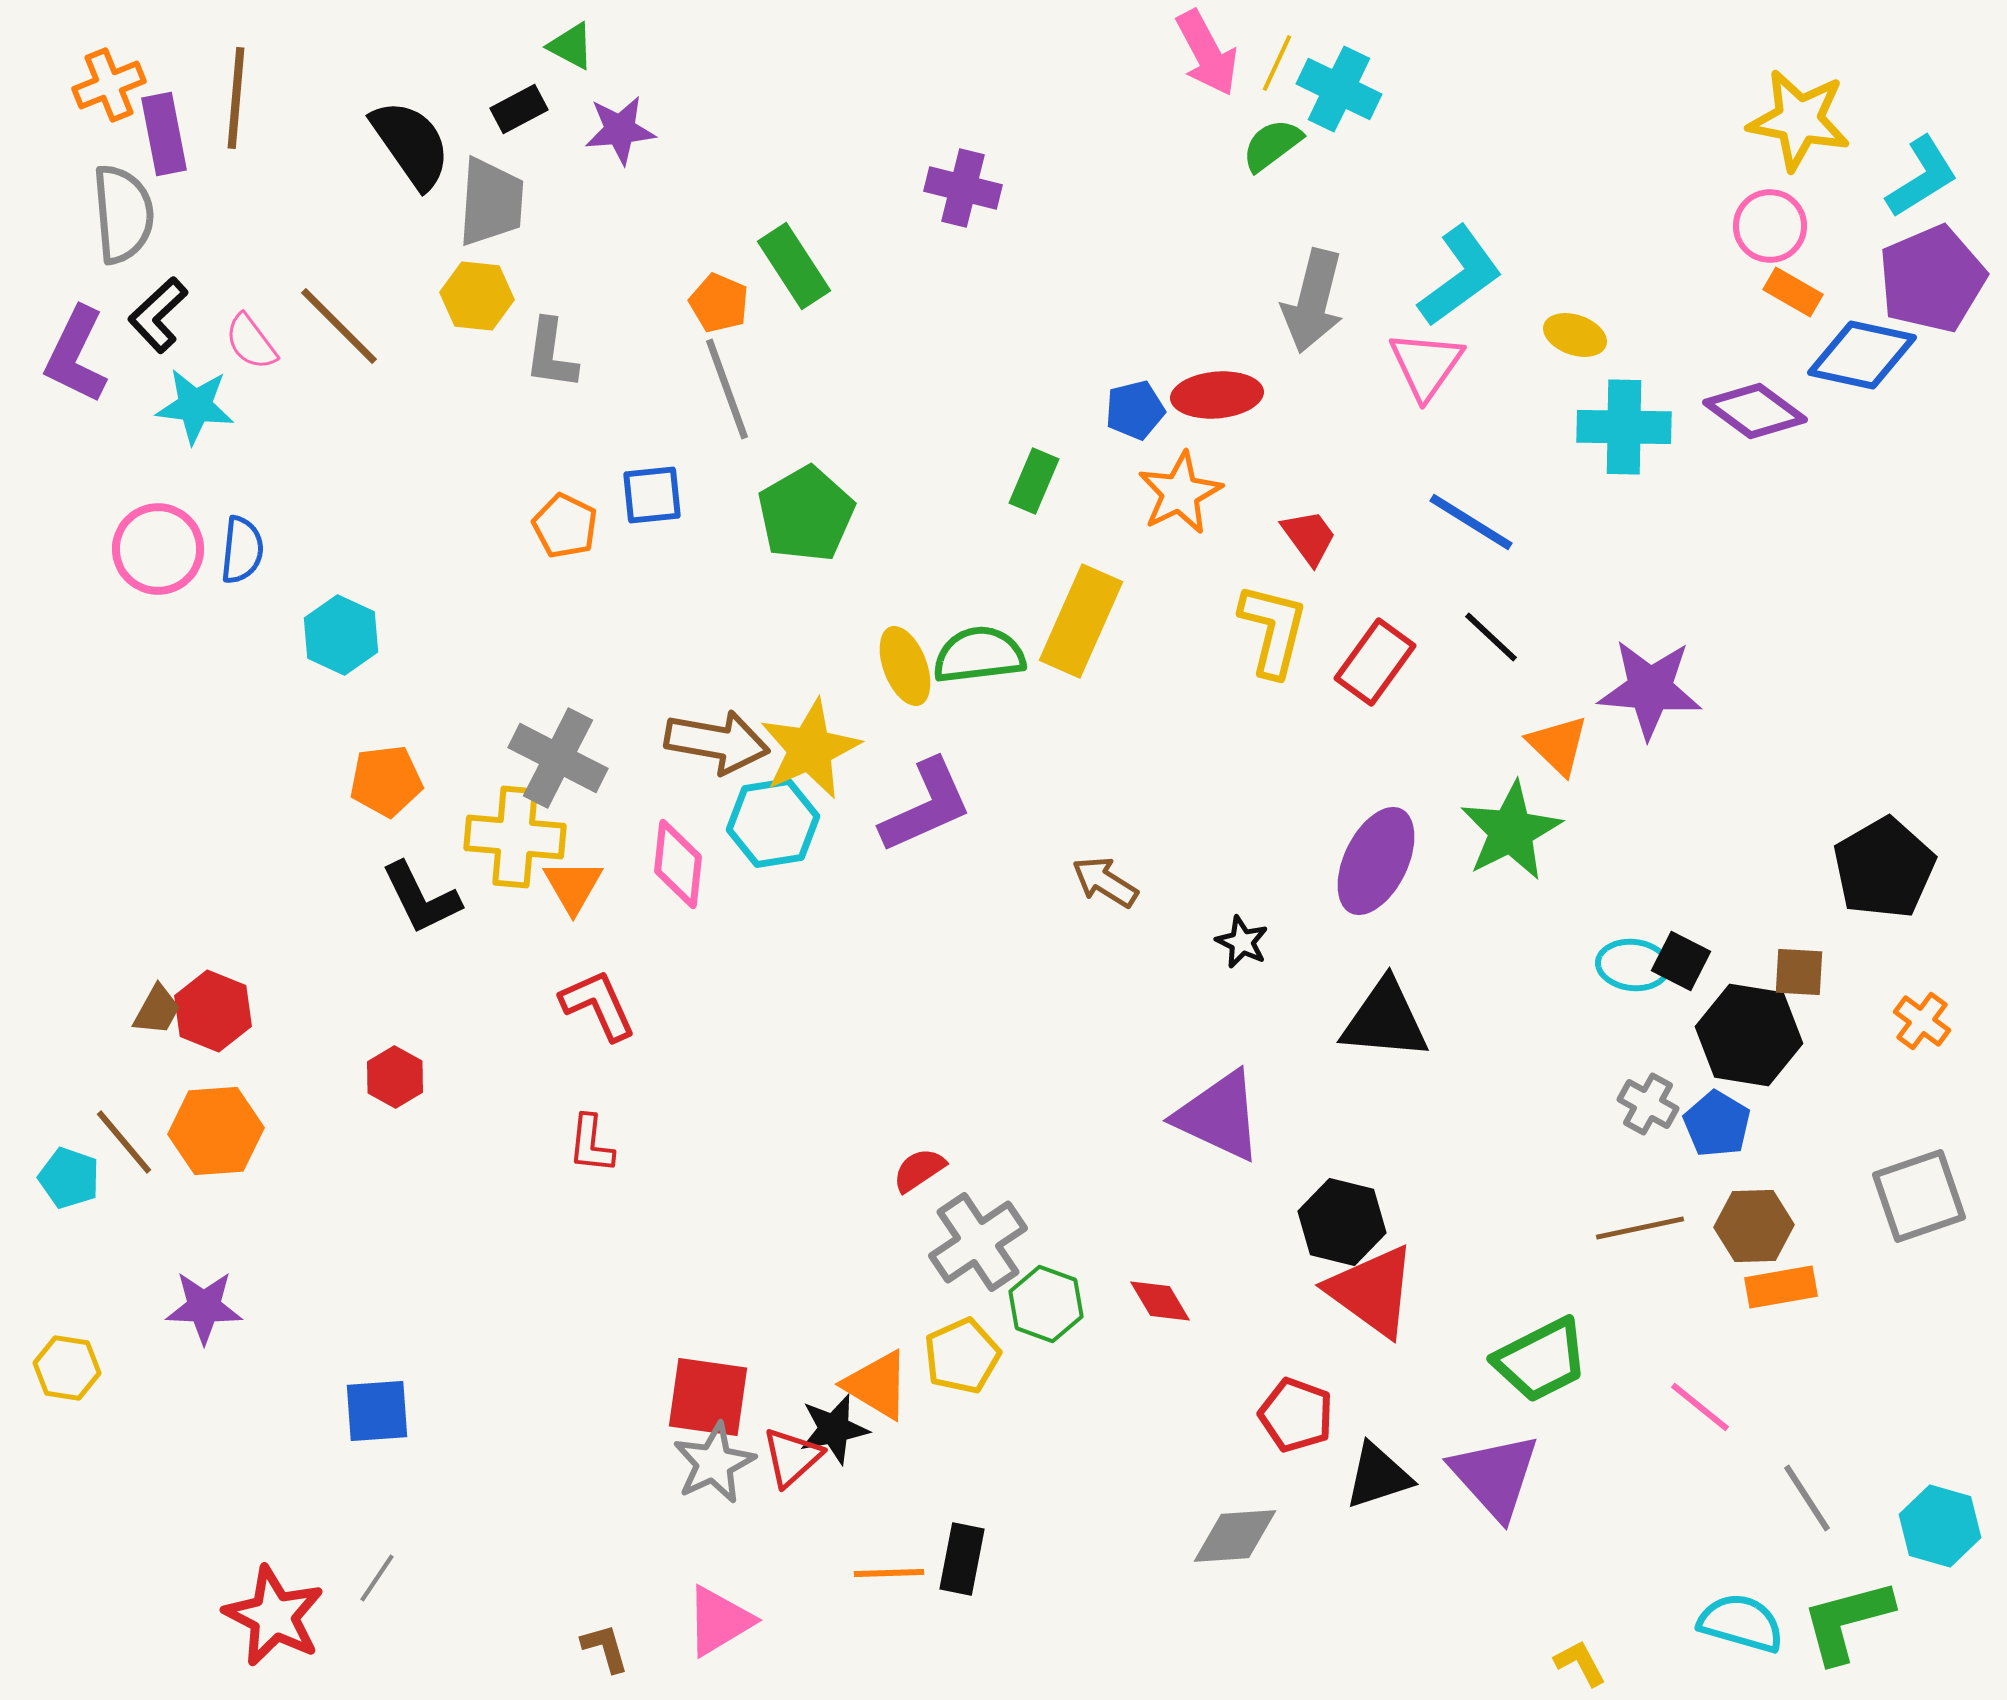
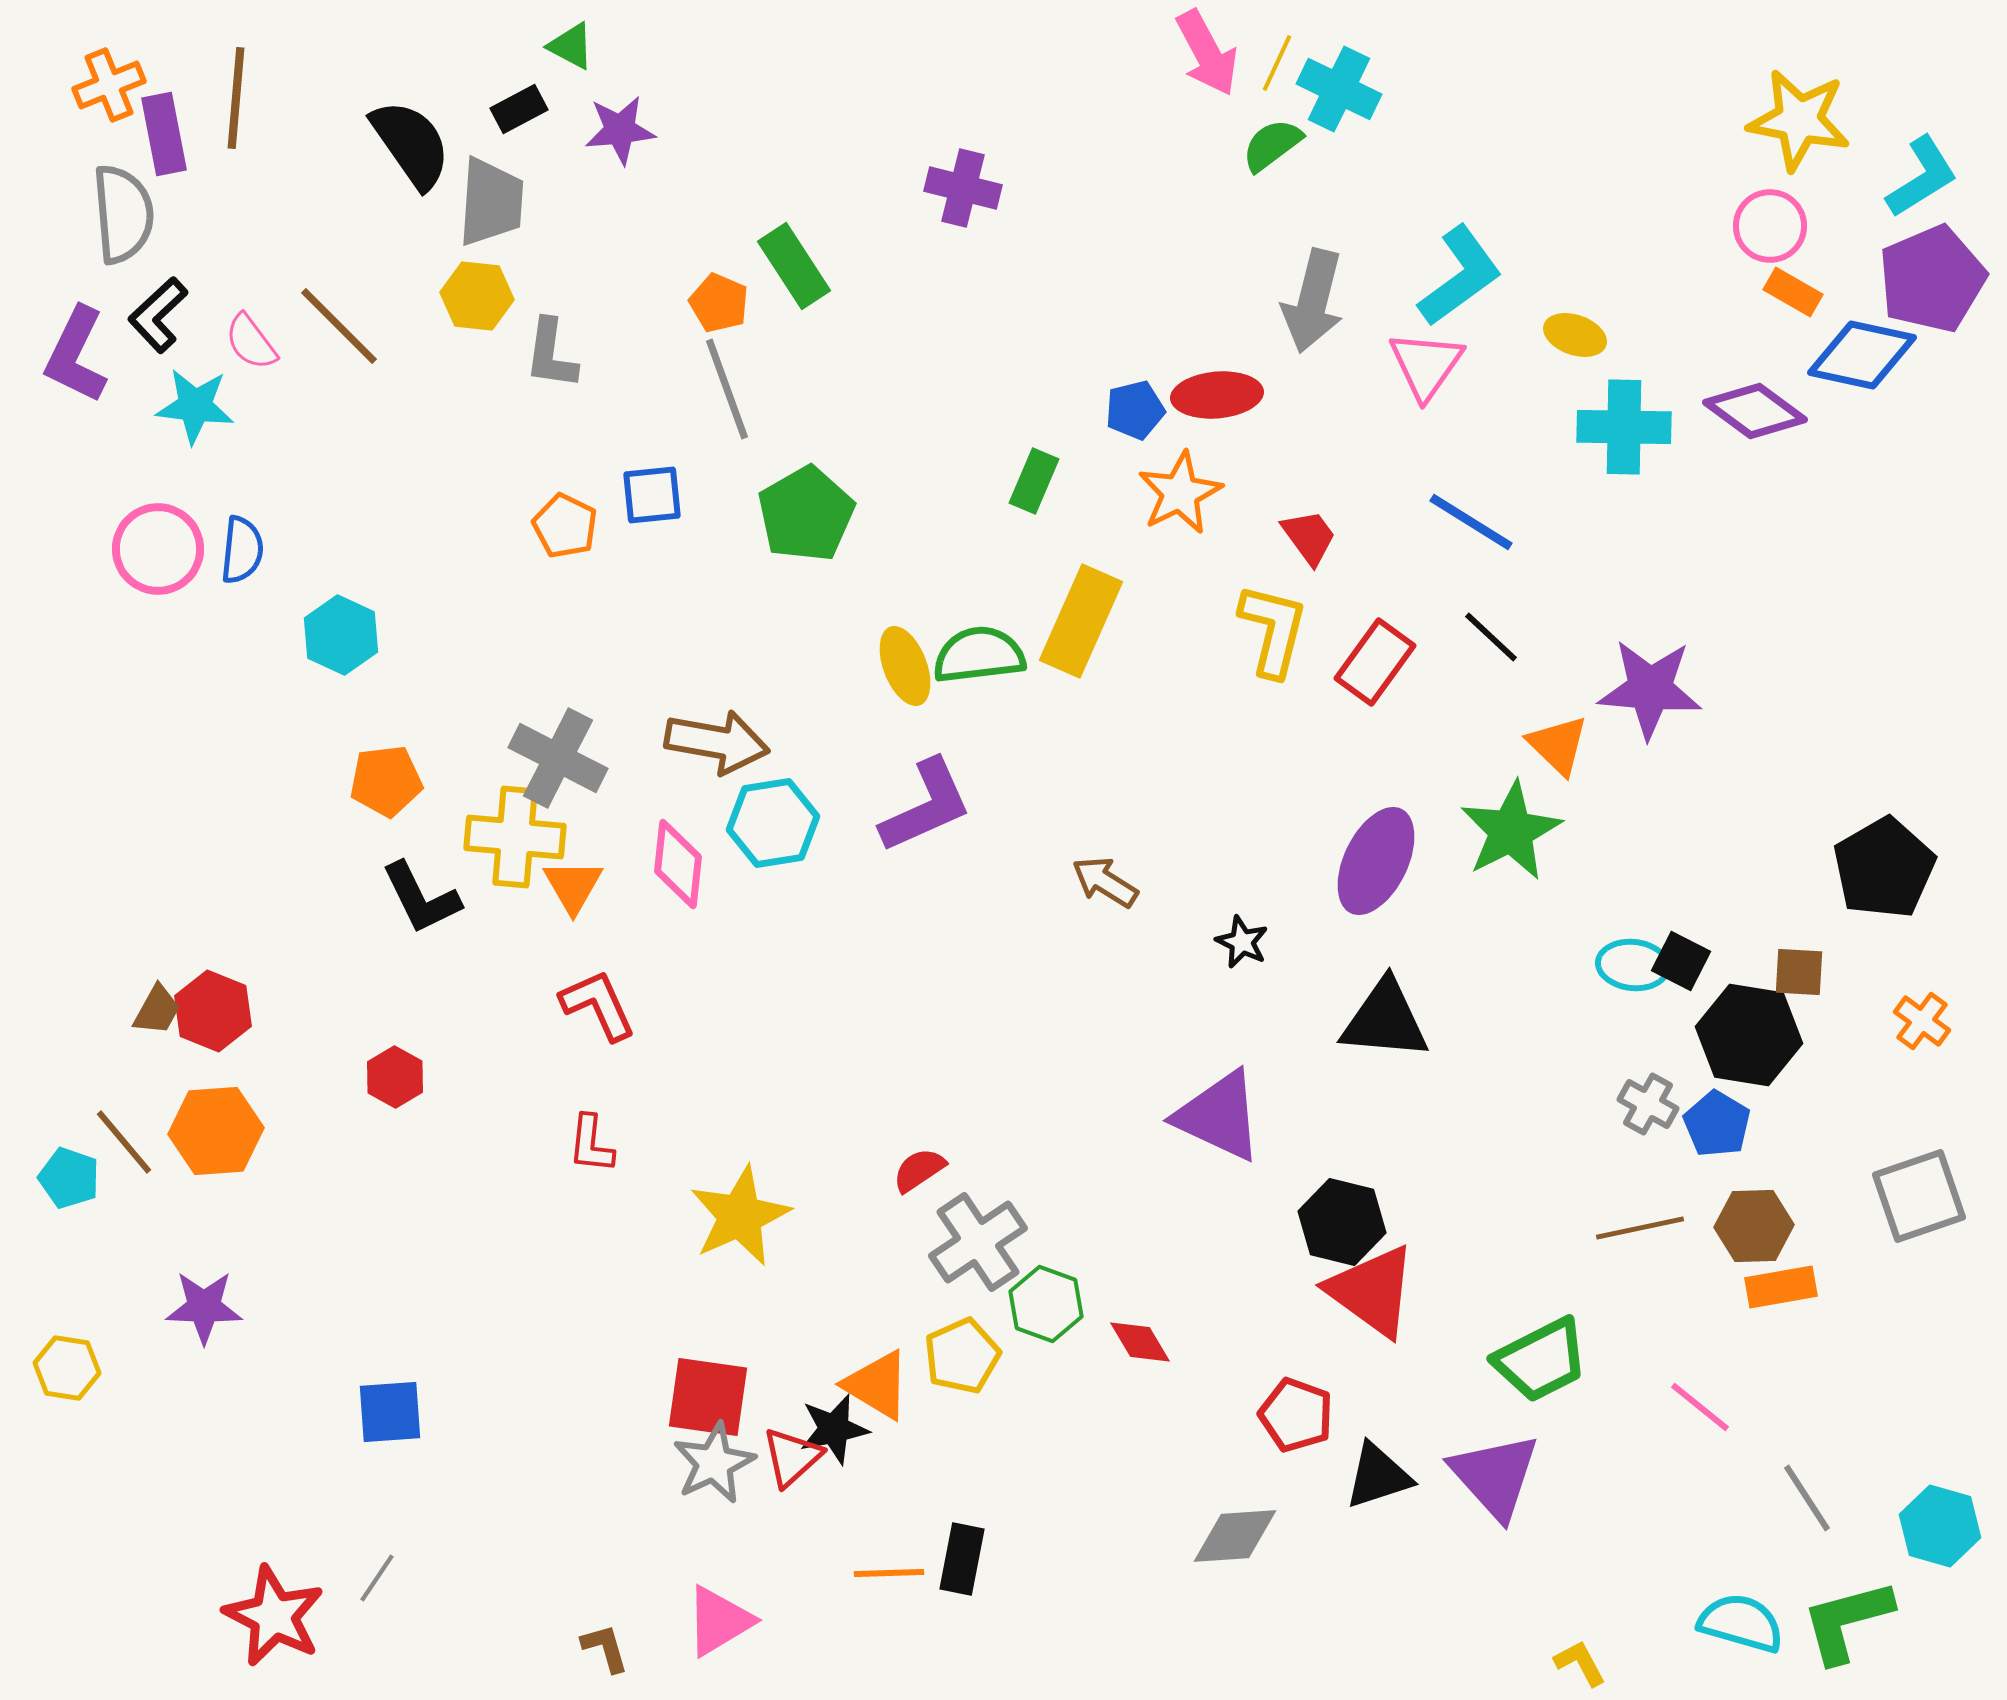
yellow star at (810, 749): moved 70 px left, 467 px down
red diamond at (1160, 1301): moved 20 px left, 41 px down
blue square at (377, 1411): moved 13 px right, 1 px down
